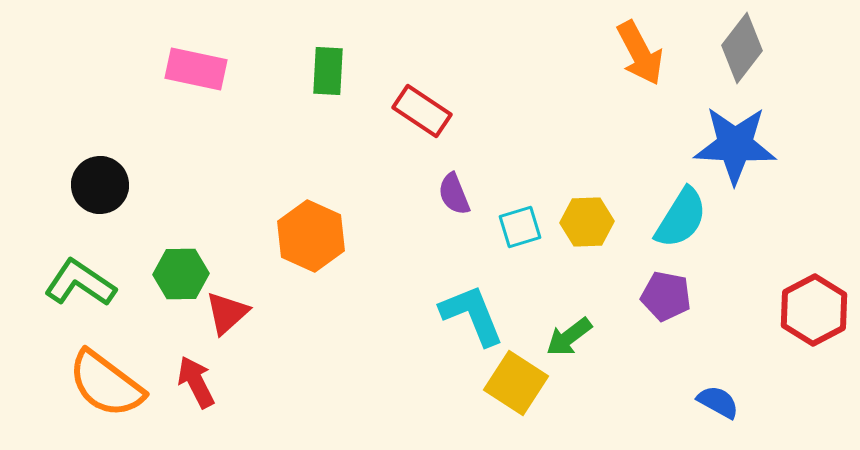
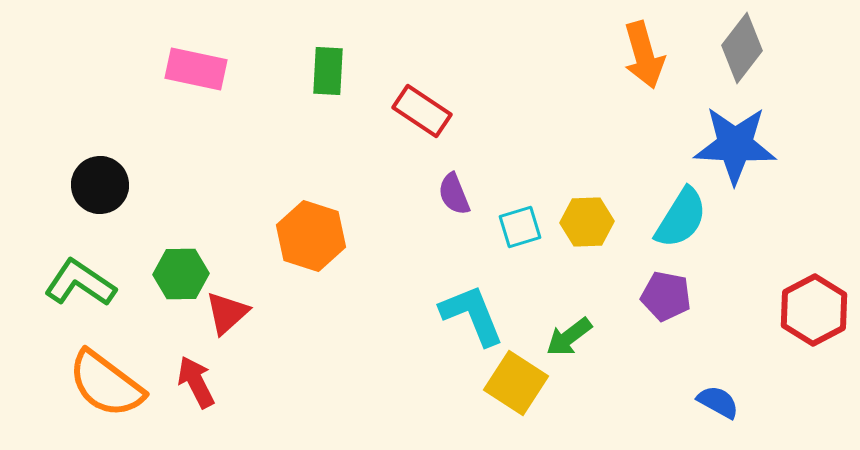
orange arrow: moved 4 px right, 2 px down; rotated 12 degrees clockwise
orange hexagon: rotated 6 degrees counterclockwise
